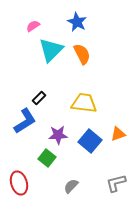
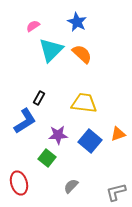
orange semicircle: rotated 20 degrees counterclockwise
black rectangle: rotated 16 degrees counterclockwise
gray L-shape: moved 9 px down
